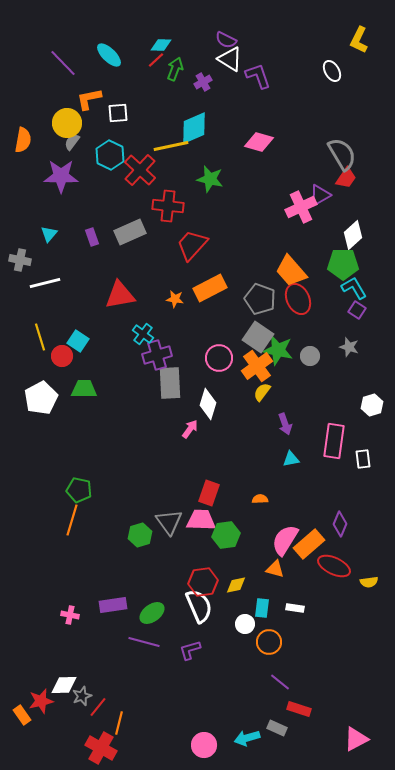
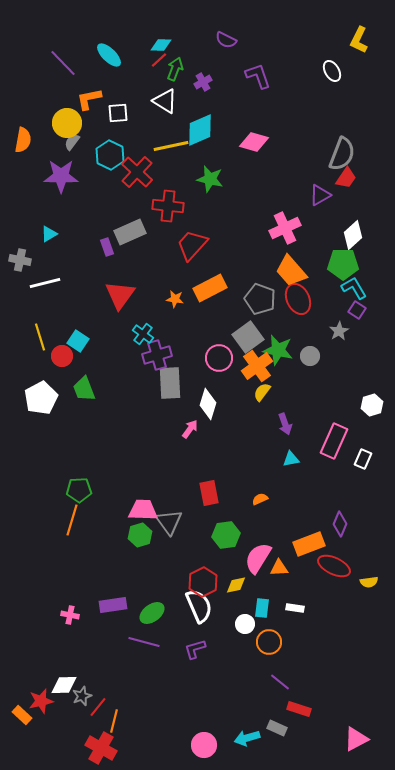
white triangle at (230, 59): moved 65 px left, 42 px down
red line at (156, 60): moved 3 px right
cyan diamond at (194, 128): moved 6 px right, 2 px down
pink diamond at (259, 142): moved 5 px left
gray semicircle at (342, 154): rotated 52 degrees clockwise
red cross at (140, 170): moved 3 px left, 2 px down
pink cross at (301, 207): moved 16 px left, 21 px down
cyan triangle at (49, 234): rotated 18 degrees clockwise
purple rectangle at (92, 237): moved 15 px right, 10 px down
red triangle at (120, 295): rotated 44 degrees counterclockwise
gray square at (258, 337): moved 10 px left; rotated 20 degrees clockwise
gray star at (349, 347): moved 10 px left, 16 px up; rotated 24 degrees clockwise
green trapezoid at (84, 389): rotated 112 degrees counterclockwise
pink rectangle at (334, 441): rotated 16 degrees clockwise
white rectangle at (363, 459): rotated 30 degrees clockwise
green pentagon at (79, 490): rotated 15 degrees counterclockwise
red rectangle at (209, 493): rotated 30 degrees counterclockwise
orange semicircle at (260, 499): rotated 21 degrees counterclockwise
pink trapezoid at (201, 520): moved 58 px left, 10 px up
pink semicircle at (285, 540): moved 27 px left, 18 px down
orange rectangle at (309, 544): rotated 20 degrees clockwise
orange triangle at (275, 569): moved 4 px right, 1 px up; rotated 18 degrees counterclockwise
red hexagon at (203, 582): rotated 20 degrees counterclockwise
purple L-shape at (190, 650): moved 5 px right, 1 px up
orange rectangle at (22, 715): rotated 12 degrees counterclockwise
orange line at (119, 723): moved 5 px left, 2 px up
